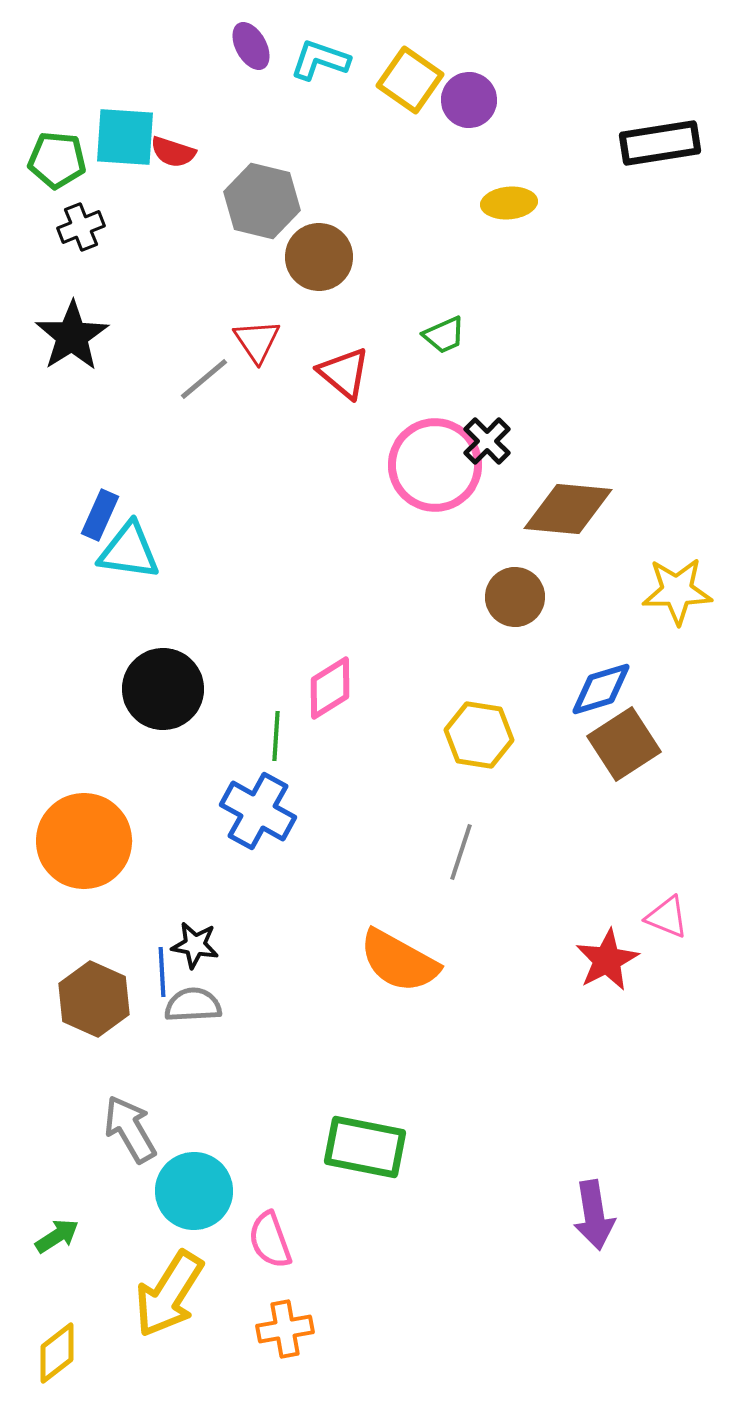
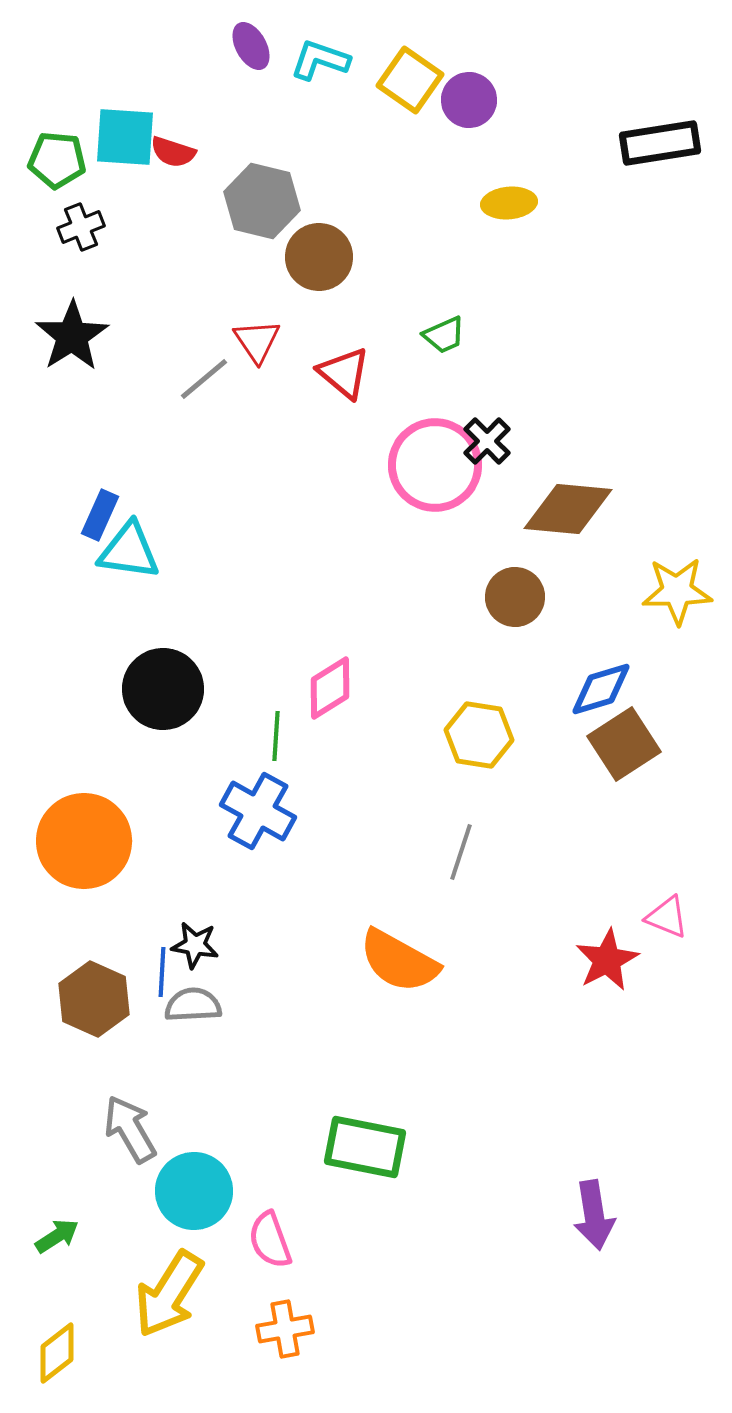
blue line at (162, 972): rotated 6 degrees clockwise
